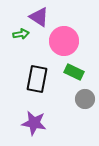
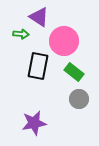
green arrow: rotated 14 degrees clockwise
green rectangle: rotated 12 degrees clockwise
black rectangle: moved 1 px right, 13 px up
gray circle: moved 6 px left
purple star: rotated 20 degrees counterclockwise
